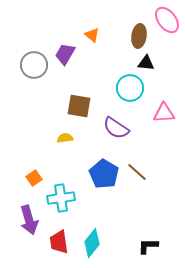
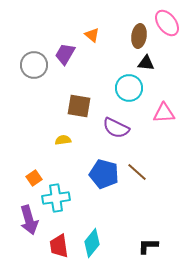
pink ellipse: moved 3 px down
cyan circle: moved 1 px left
purple semicircle: rotated 8 degrees counterclockwise
yellow semicircle: moved 2 px left, 2 px down
blue pentagon: rotated 16 degrees counterclockwise
cyan cross: moved 5 px left
red trapezoid: moved 4 px down
